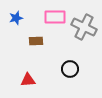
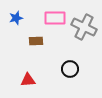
pink rectangle: moved 1 px down
